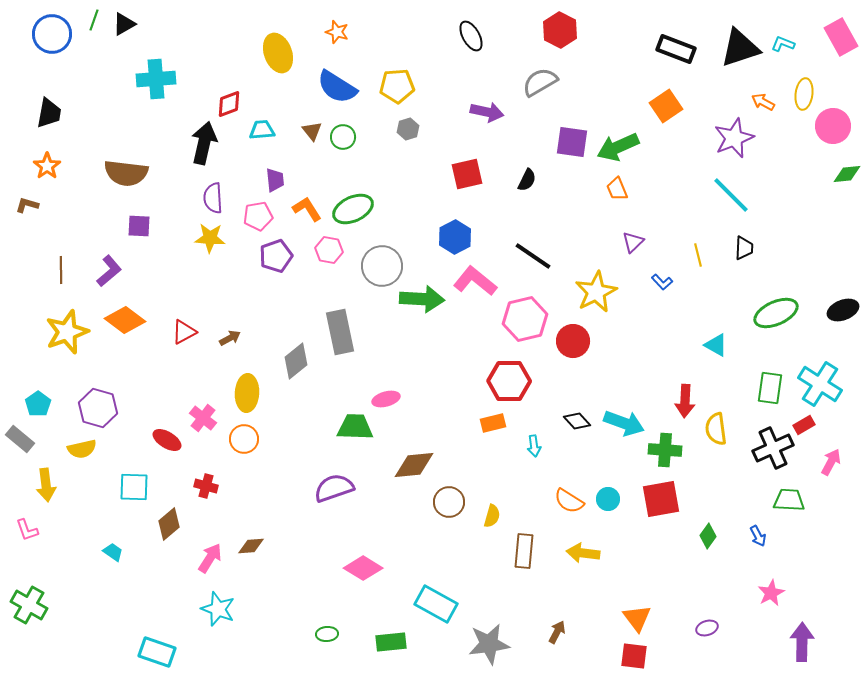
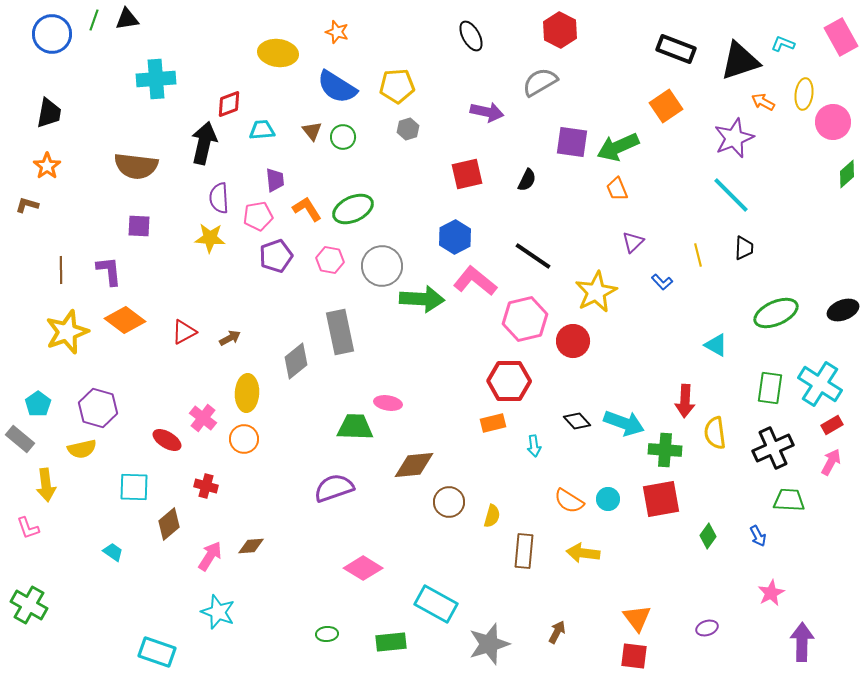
black triangle at (124, 24): moved 3 px right, 5 px up; rotated 20 degrees clockwise
black triangle at (740, 48): moved 13 px down
yellow ellipse at (278, 53): rotated 63 degrees counterclockwise
pink circle at (833, 126): moved 4 px up
brown semicircle at (126, 173): moved 10 px right, 7 px up
green diamond at (847, 174): rotated 36 degrees counterclockwise
purple semicircle at (213, 198): moved 6 px right
pink hexagon at (329, 250): moved 1 px right, 10 px down
purple L-shape at (109, 271): rotated 56 degrees counterclockwise
pink ellipse at (386, 399): moved 2 px right, 4 px down; rotated 24 degrees clockwise
red rectangle at (804, 425): moved 28 px right
yellow semicircle at (716, 429): moved 1 px left, 4 px down
pink L-shape at (27, 530): moved 1 px right, 2 px up
pink arrow at (210, 558): moved 2 px up
cyan star at (218, 609): moved 3 px down
gray star at (489, 644): rotated 9 degrees counterclockwise
